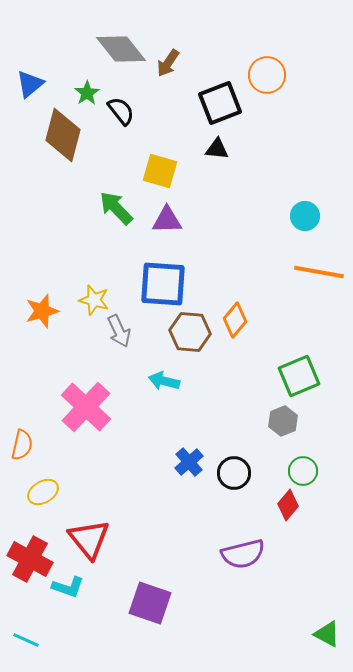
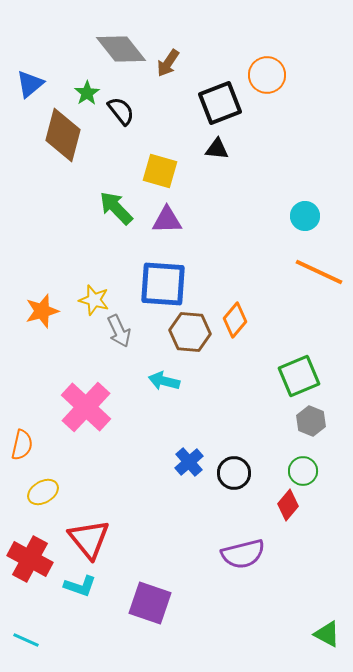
orange line: rotated 15 degrees clockwise
gray hexagon: moved 28 px right; rotated 16 degrees counterclockwise
cyan L-shape: moved 12 px right, 1 px up
